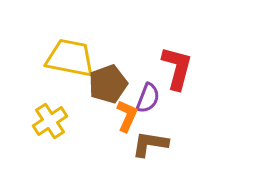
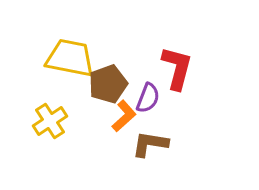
orange L-shape: moved 3 px left; rotated 24 degrees clockwise
